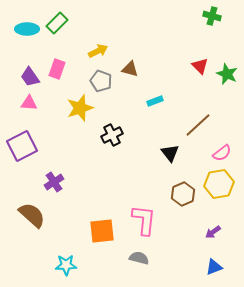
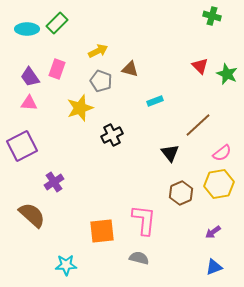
brown hexagon: moved 2 px left, 1 px up
